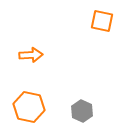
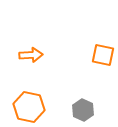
orange square: moved 1 px right, 34 px down
gray hexagon: moved 1 px right, 1 px up
